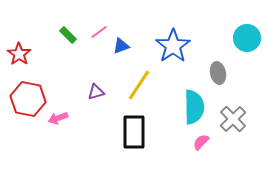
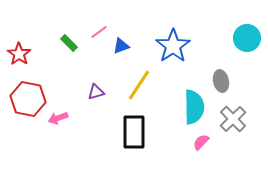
green rectangle: moved 1 px right, 8 px down
gray ellipse: moved 3 px right, 8 px down
